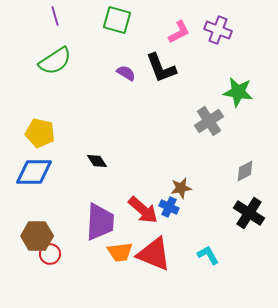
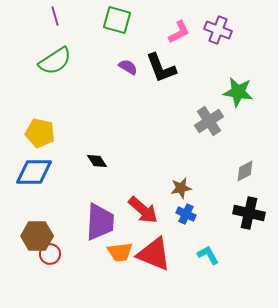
purple semicircle: moved 2 px right, 6 px up
blue cross: moved 17 px right, 7 px down
black cross: rotated 20 degrees counterclockwise
